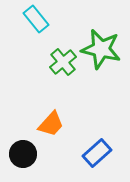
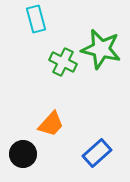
cyan rectangle: rotated 24 degrees clockwise
green cross: rotated 24 degrees counterclockwise
